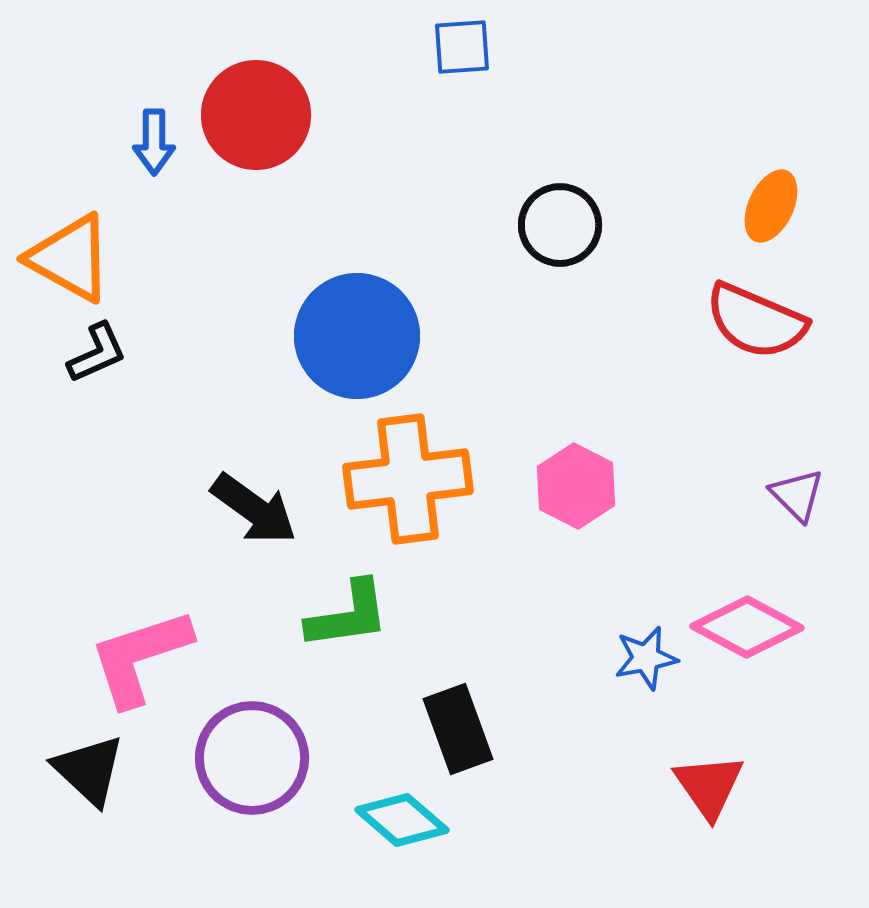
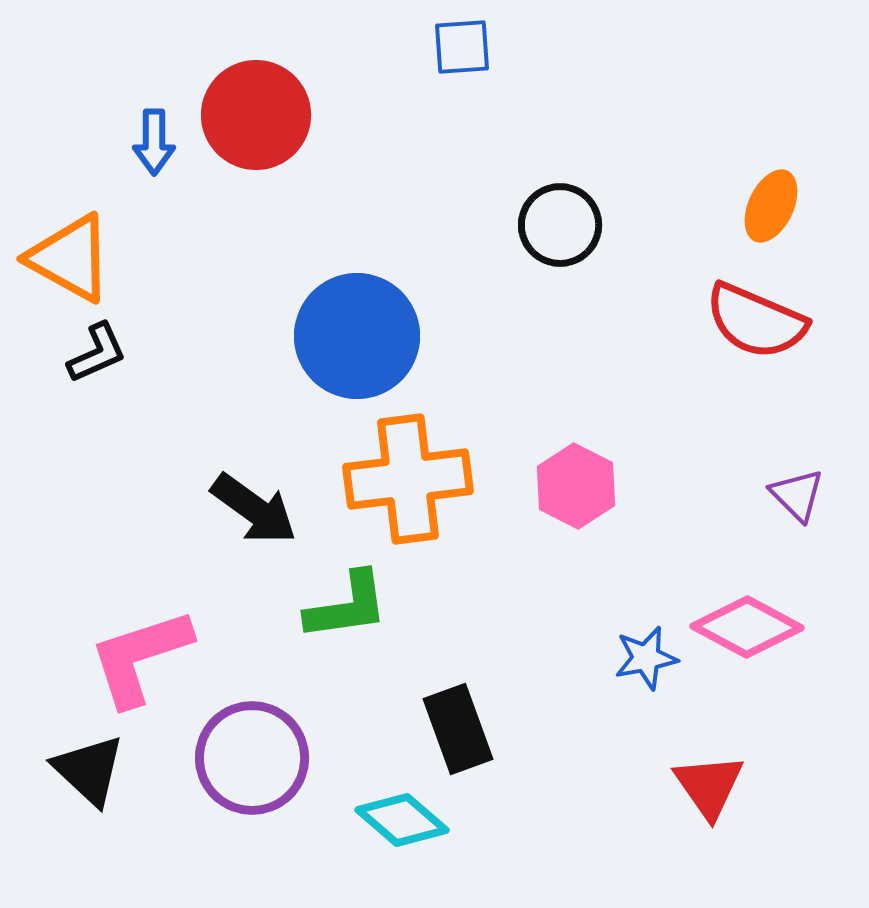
green L-shape: moved 1 px left, 9 px up
